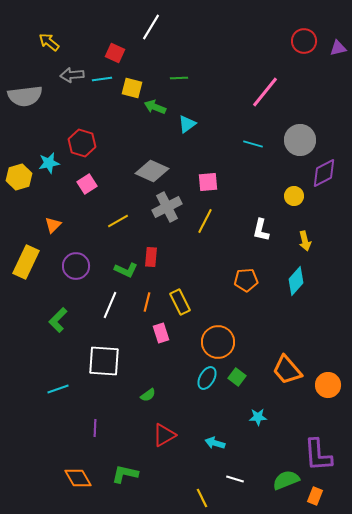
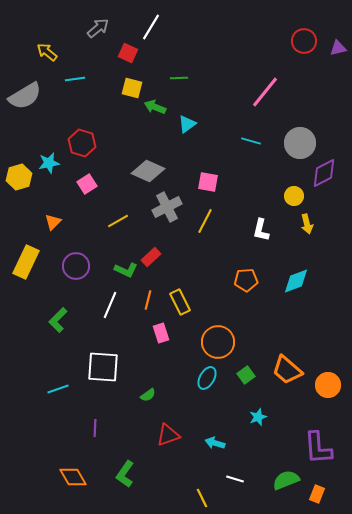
yellow arrow at (49, 42): moved 2 px left, 10 px down
red square at (115, 53): moved 13 px right
gray arrow at (72, 75): moved 26 px right, 47 px up; rotated 145 degrees clockwise
cyan line at (102, 79): moved 27 px left
gray semicircle at (25, 96): rotated 24 degrees counterclockwise
gray circle at (300, 140): moved 3 px down
cyan line at (253, 144): moved 2 px left, 3 px up
gray diamond at (152, 171): moved 4 px left
pink square at (208, 182): rotated 15 degrees clockwise
orange triangle at (53, 225): moved 3 px up
yellow arrow at (305, 241): moved 2 px right, 17 px up
red rectangle at (151, 257): rotated 42 degrees clockwise
cyan diamond at (296, 281): rotated 28 degrees clockwise
orange line at (147, 302): moved 1 px right, 2 px up
white square at (104, 361): moved 1 px left, 6 px down
orange trapezoid at (287, 370): rotated 8 degrees counterclockwise
green square at (237, 377): moved 9 px right, 2 px up; rotated 18 degrees clockwise
cyan star at (258, 417): rotated 18 degrees counterclockwise
red triangle at (164, 435): moved 4 px right; rotated 10 degrees clockwise
purple L-shape at (318, 455): moved 7 px up
green L-shape at (125, 474): rotated 68 degrees counterclockwise
orange diamond at (78, 478): moved 5 px left, 1 px up
orange rectangle at (315, 496): moved 2 px right, 2 px up
